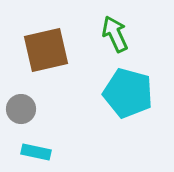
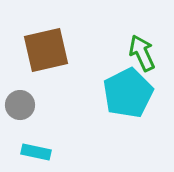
green arrow: moved 27 px right, 19 px down
cyan pentagon: rotated 30 degrees clockwise
gray circle: moved 1 px left, 4 px up
